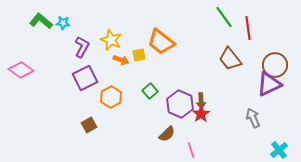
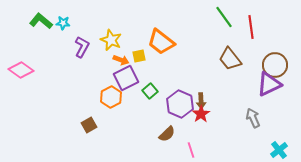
red line: moved 3 px right, 1 px up
yellow square: moved 1 px down
purple square: moved 41 px right
